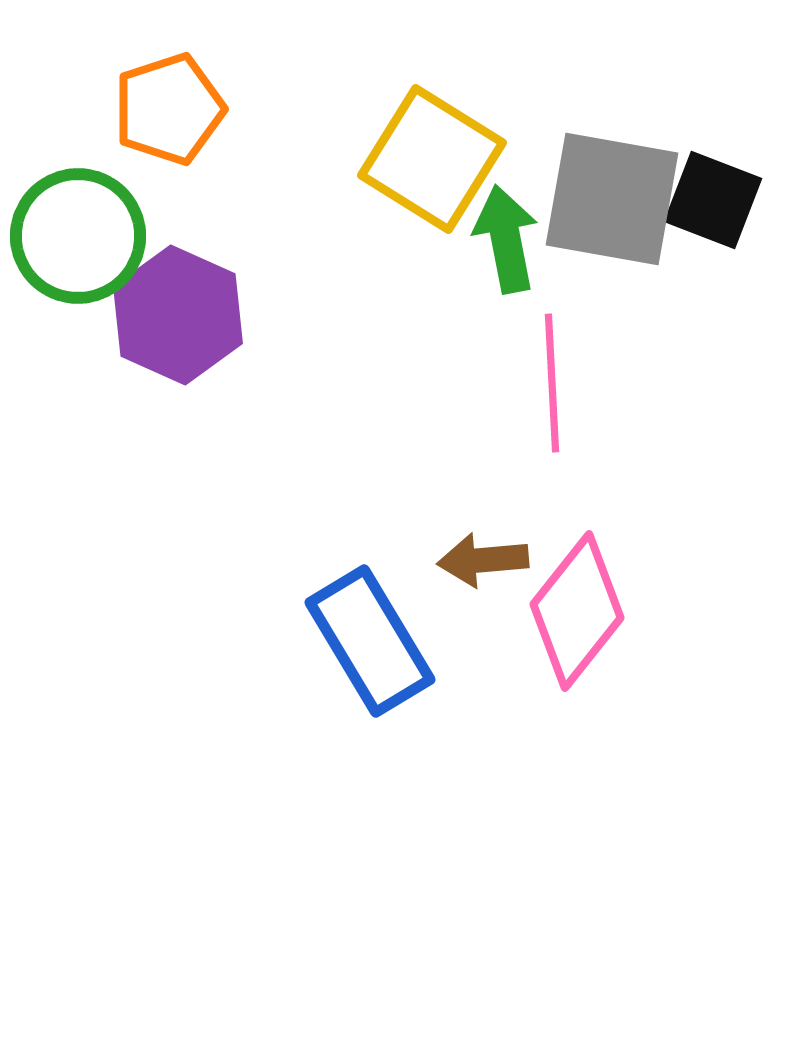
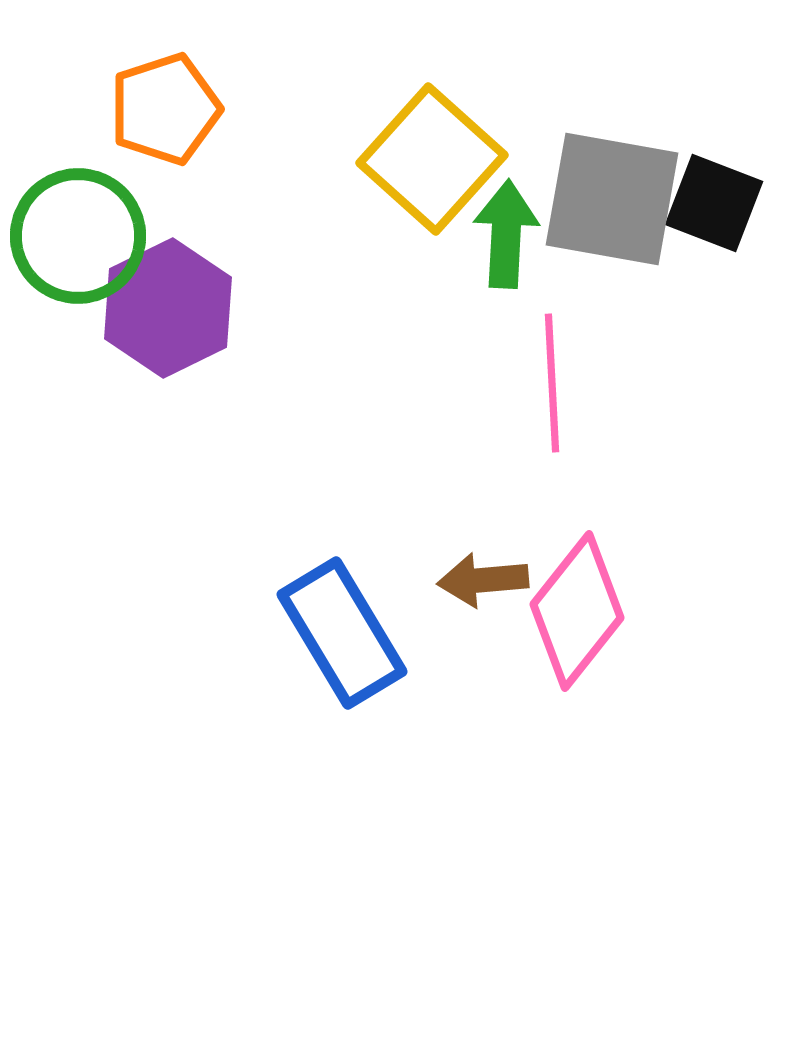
orange pentagon: moved 4 px left
yellow square: rotated 10 degrees clockwise
black square: moved 1 px right, 3 px down
green arrow: moved 5 px up; rotated 14 degrees clockwise
purple hexagon: moved 10 px left, 7 px up; rotated 10 degrees clockwise
brown arrow: moved 20 px down
blue rectangle: moved 28 px left, 8 px up
